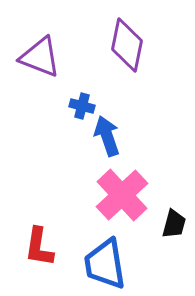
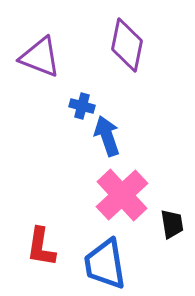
black trapezoid: moved 2 px left; rotated 24 degrees counterclockwise
red L-shape: moved 2 px right
